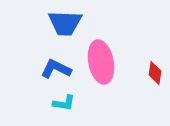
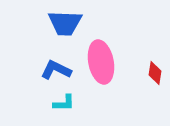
blue L-shape: moved 1 px down
cyan L-shape: rotated 10 degrees counterclockwise
